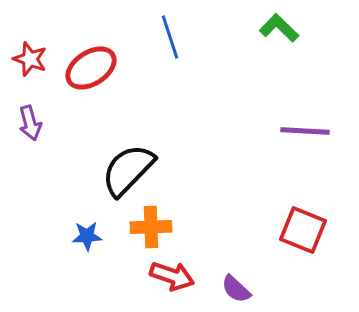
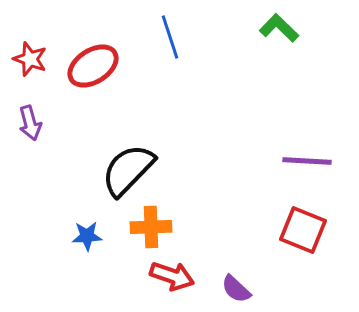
red ellipse: moved 2 px right, 2 px up
purple line: moved 2 px right, 30 px down
